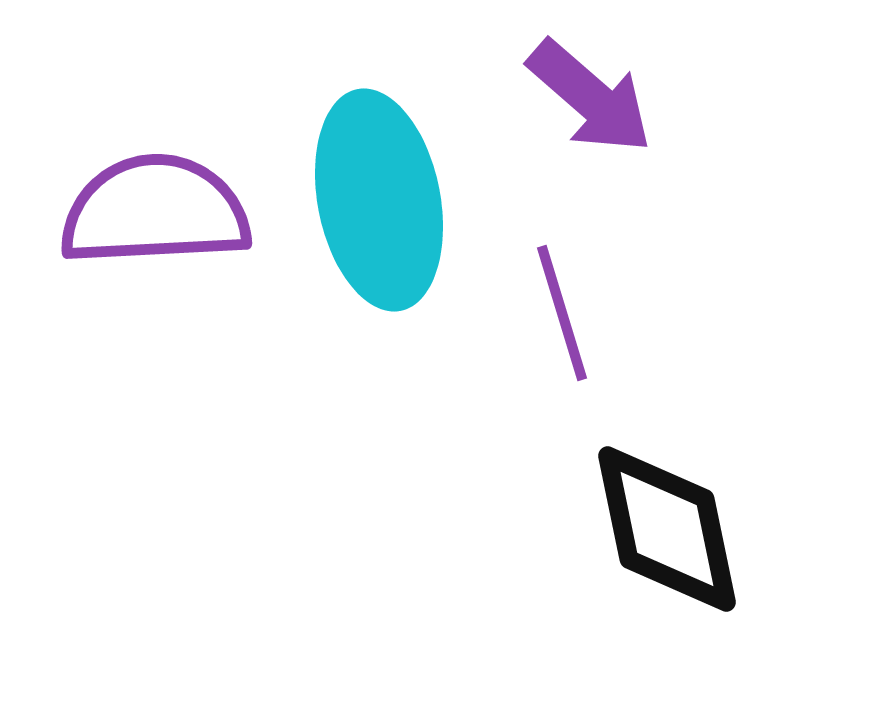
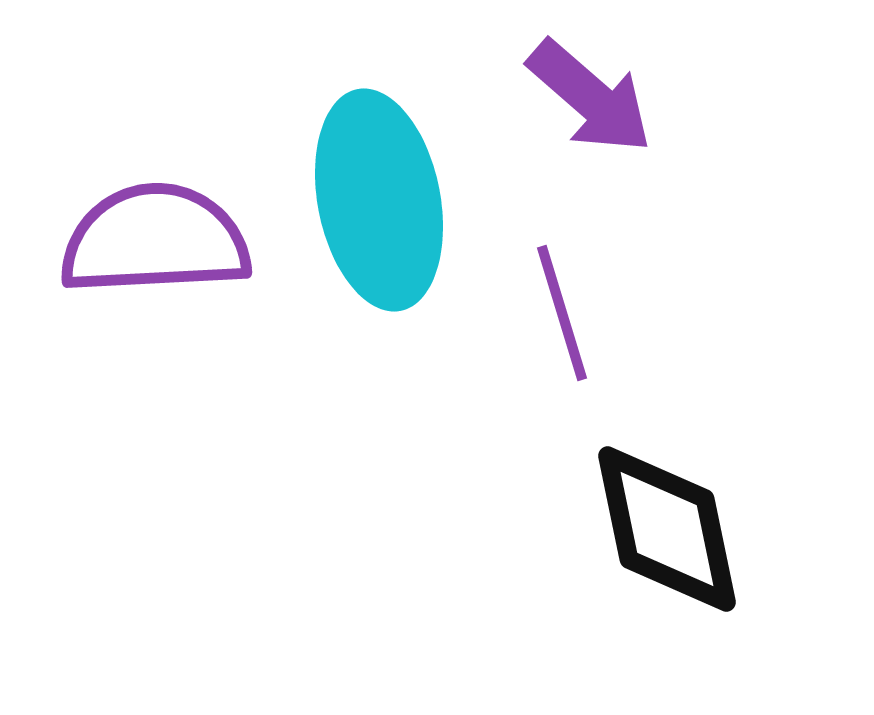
purple semicircle: moved 29 px down
